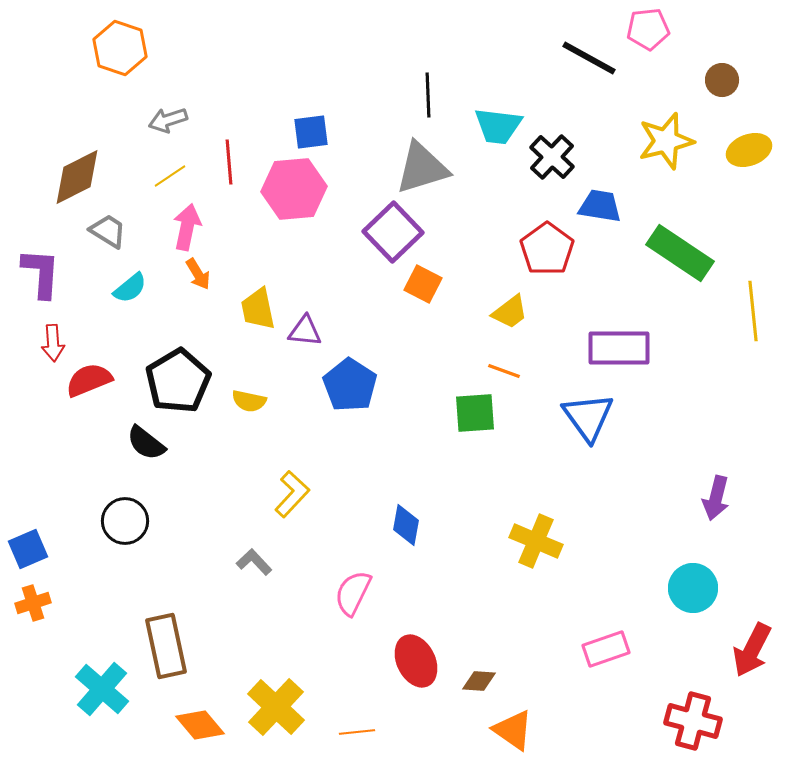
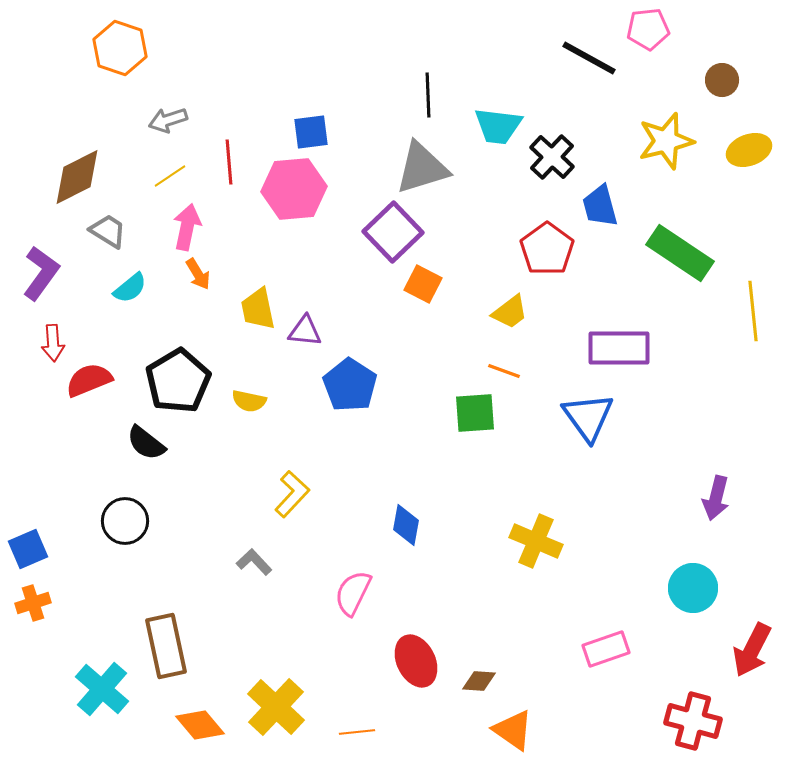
blue trapezoid at (600, 206): rotated 114 degrees counterclockwise
purple L-shape at (41, 273): rotated 32 degrees clockwise
